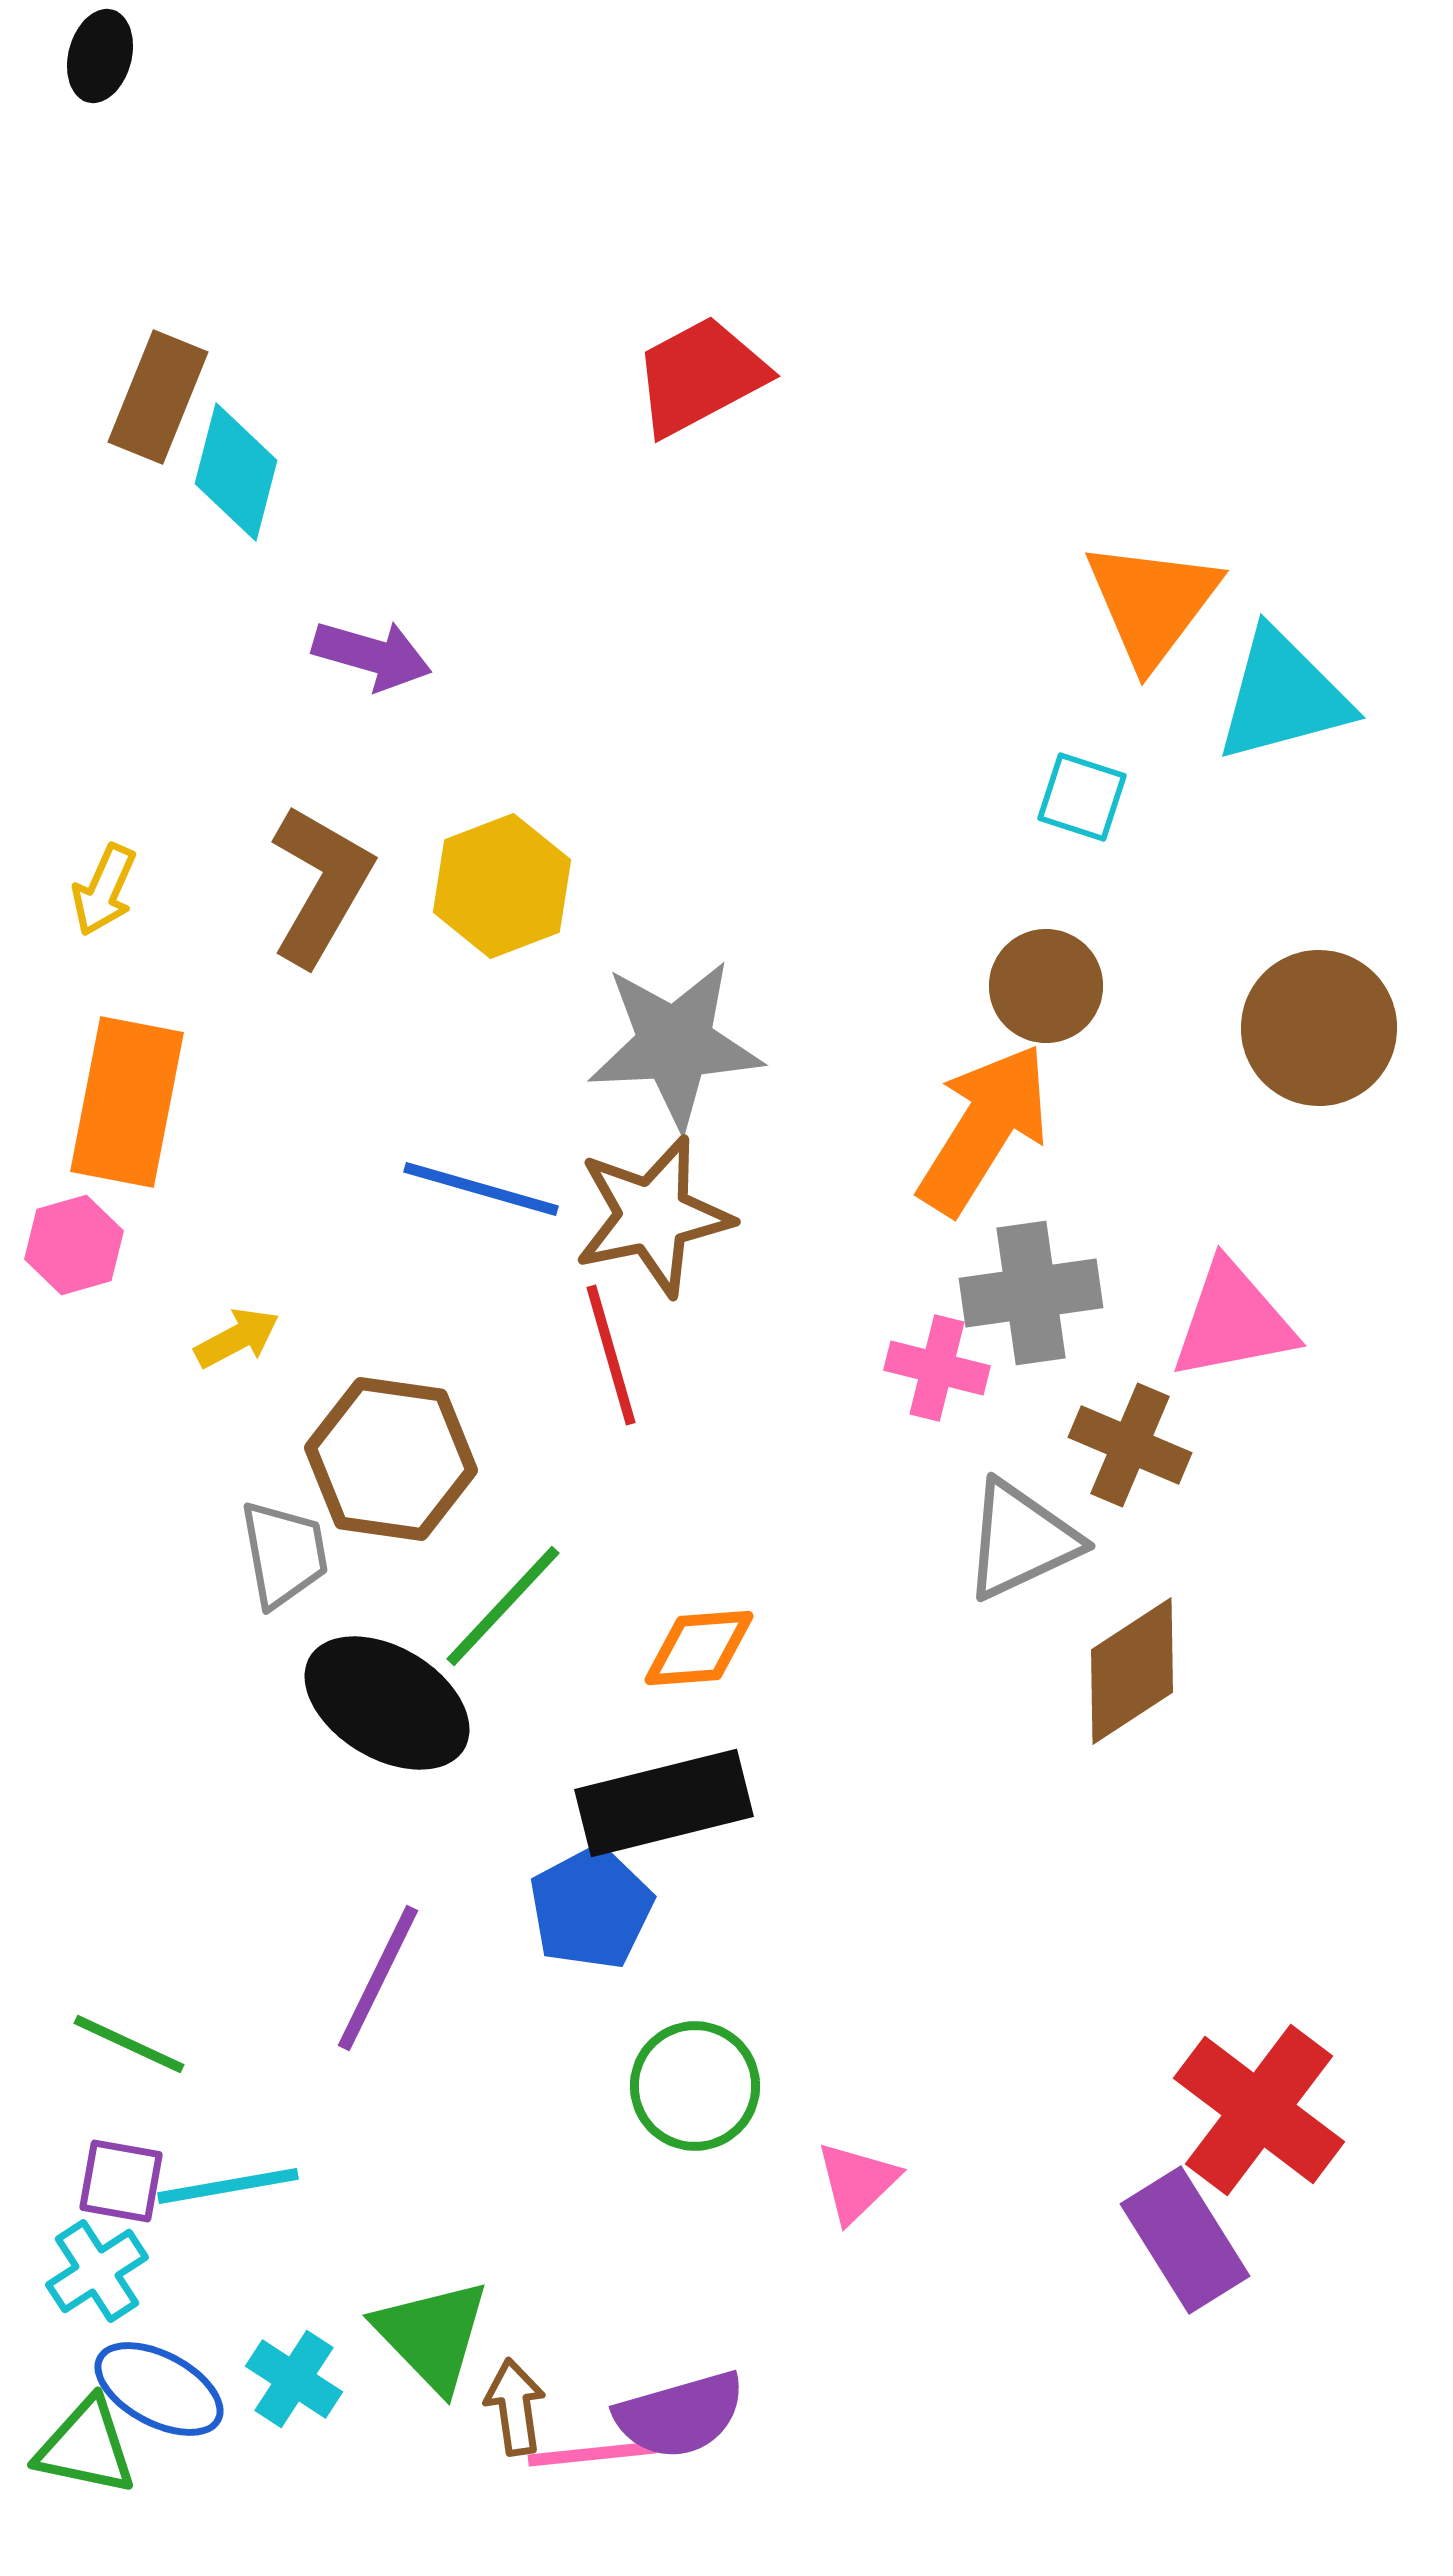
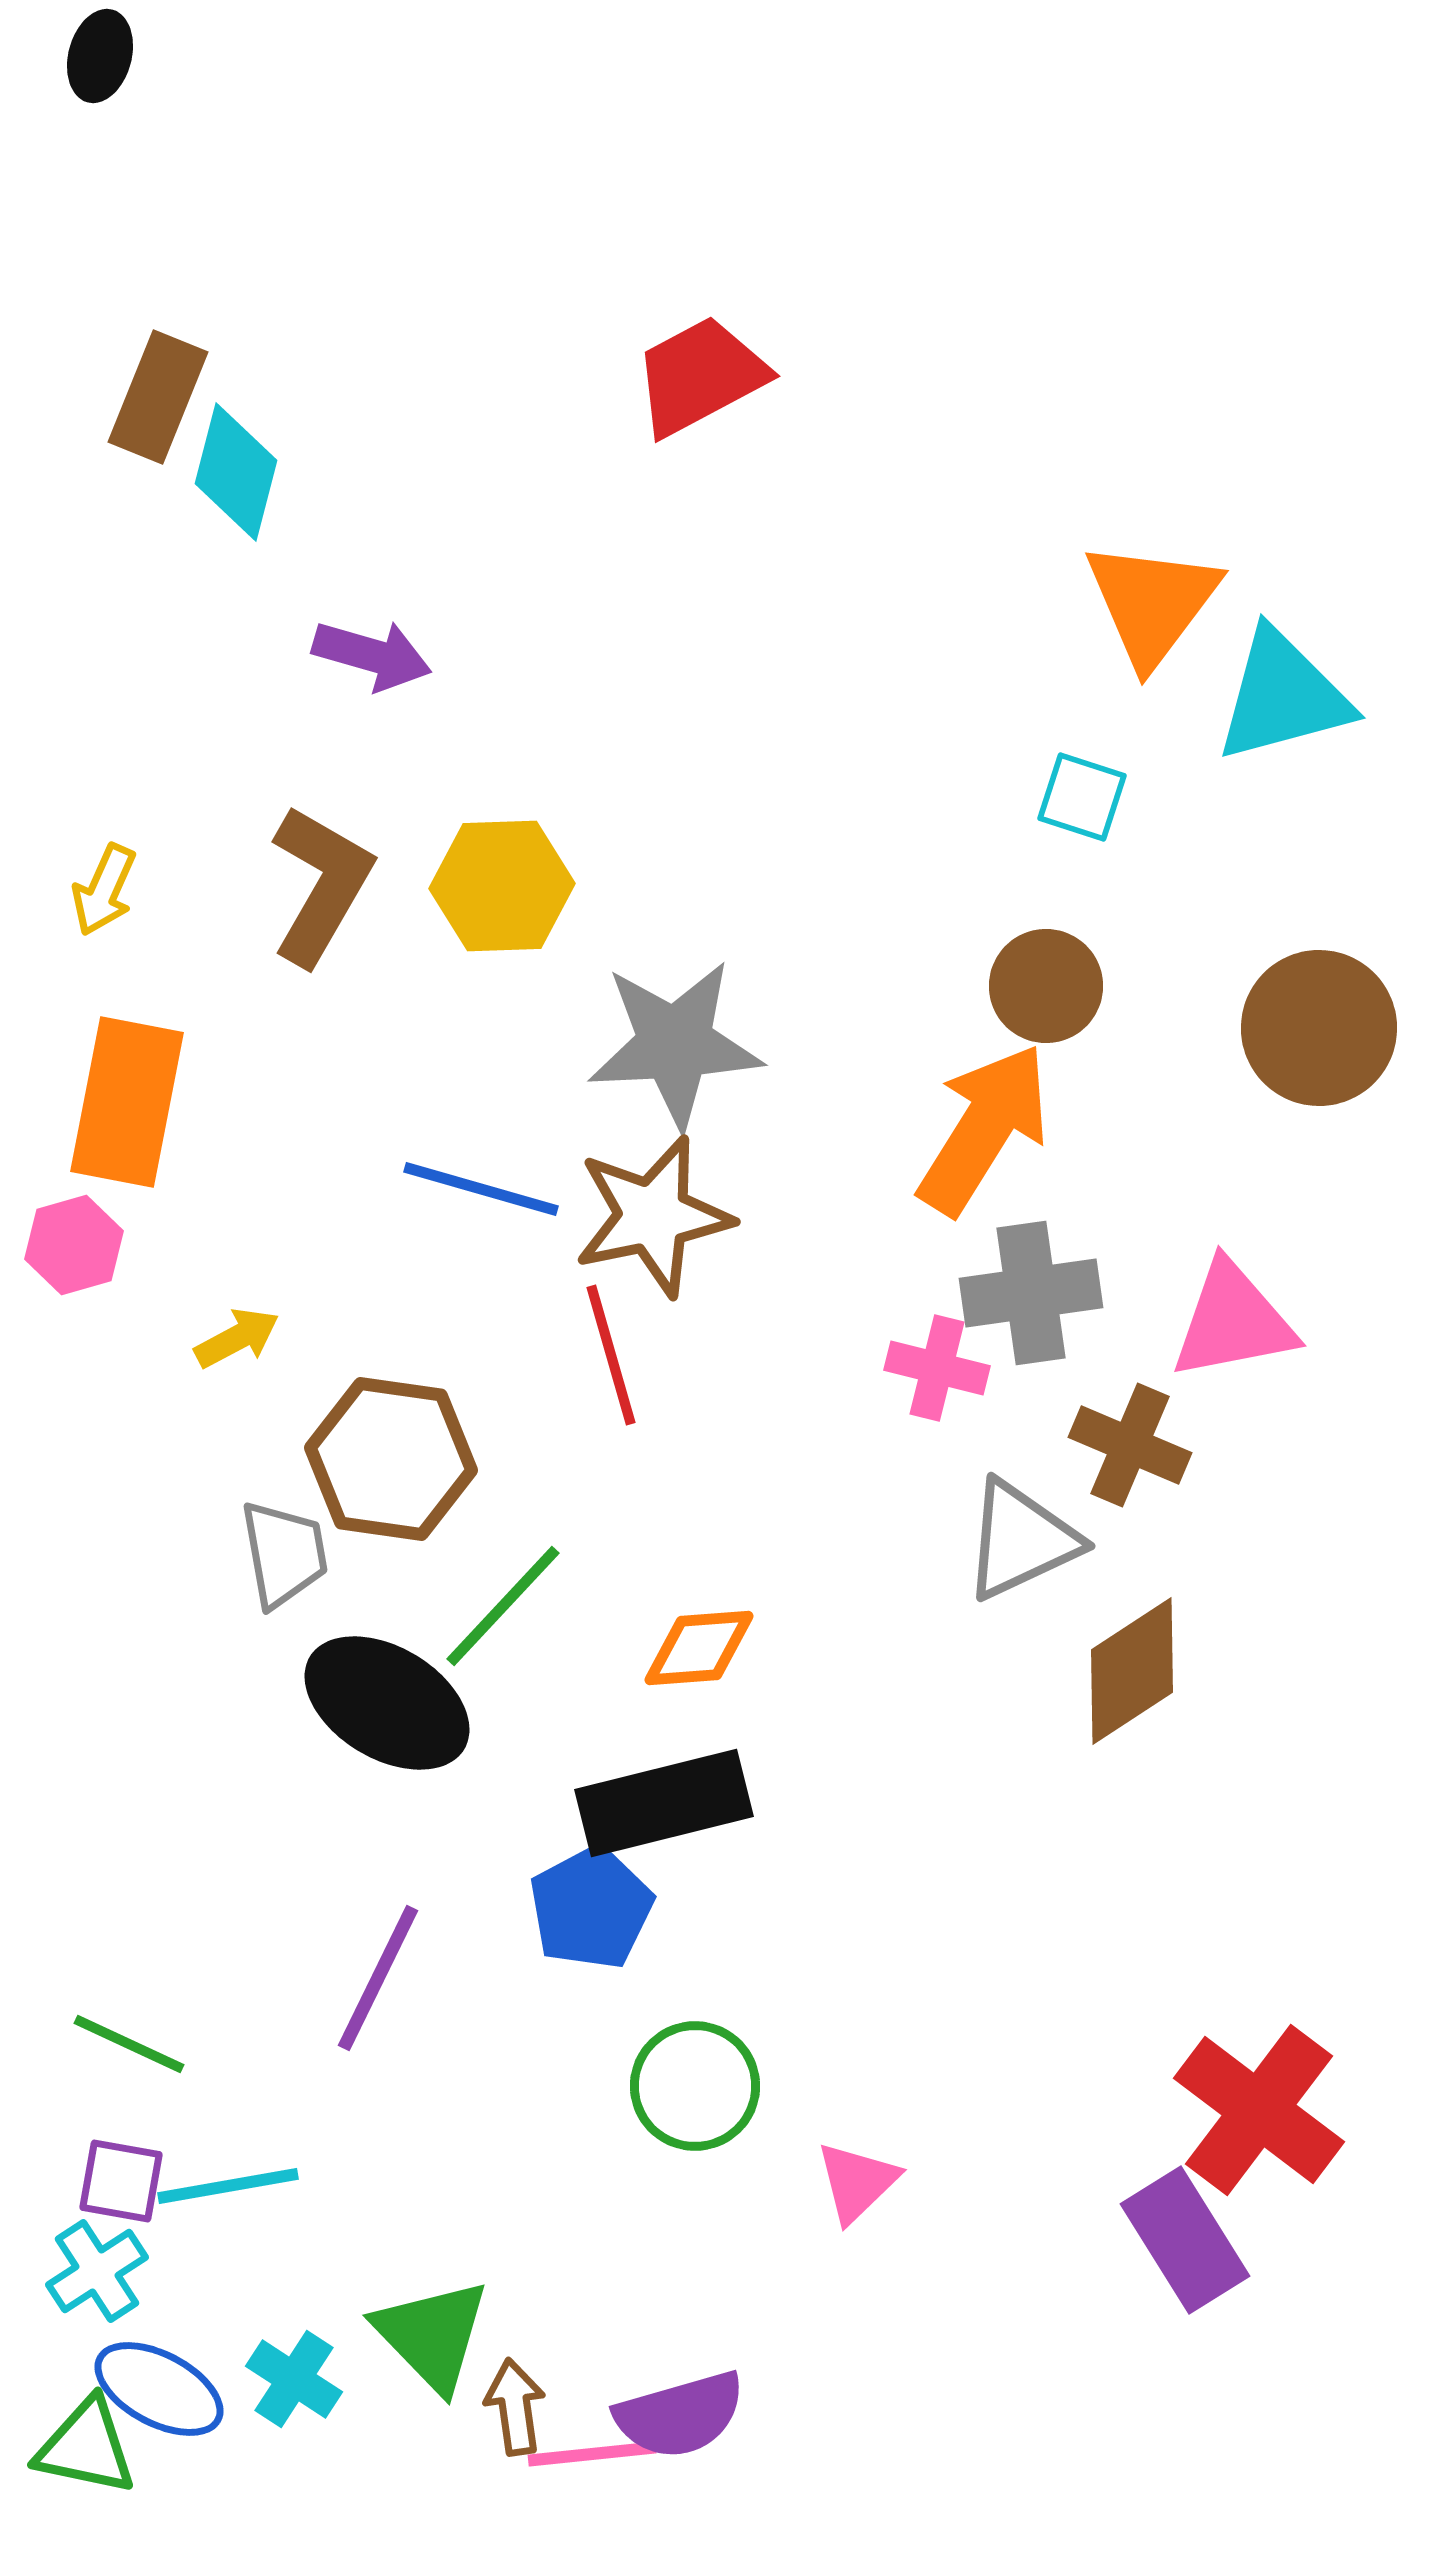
yellow hexagon at (502, 886): rotated 19 degrees clockwise
